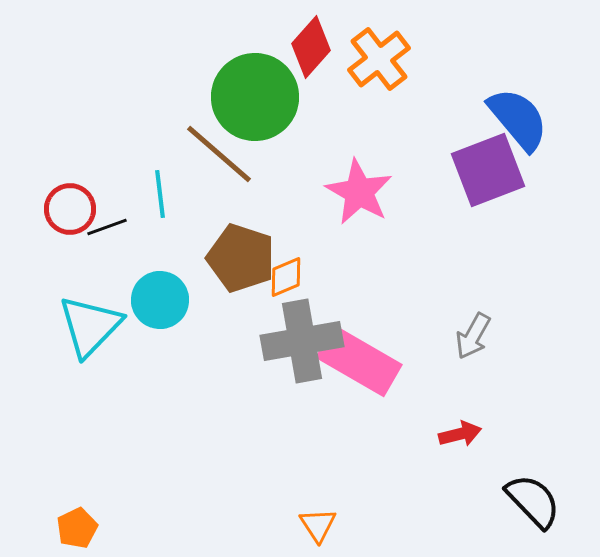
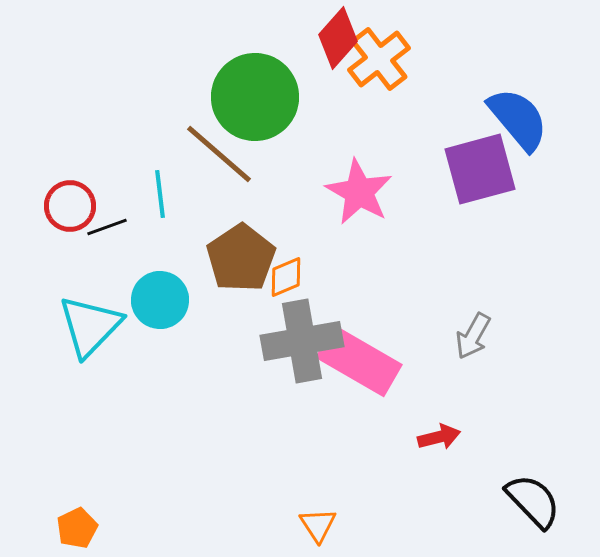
red diamond: moved 27 px right, 9 px up
purple square: moved 8 px left, 1 px up; rotated 6 degrees clockwise
red circle: moved 3 px up
brown pentagon: rotated 20 degrees clockwise
red arrow: moved 21 px left, 3 px down
